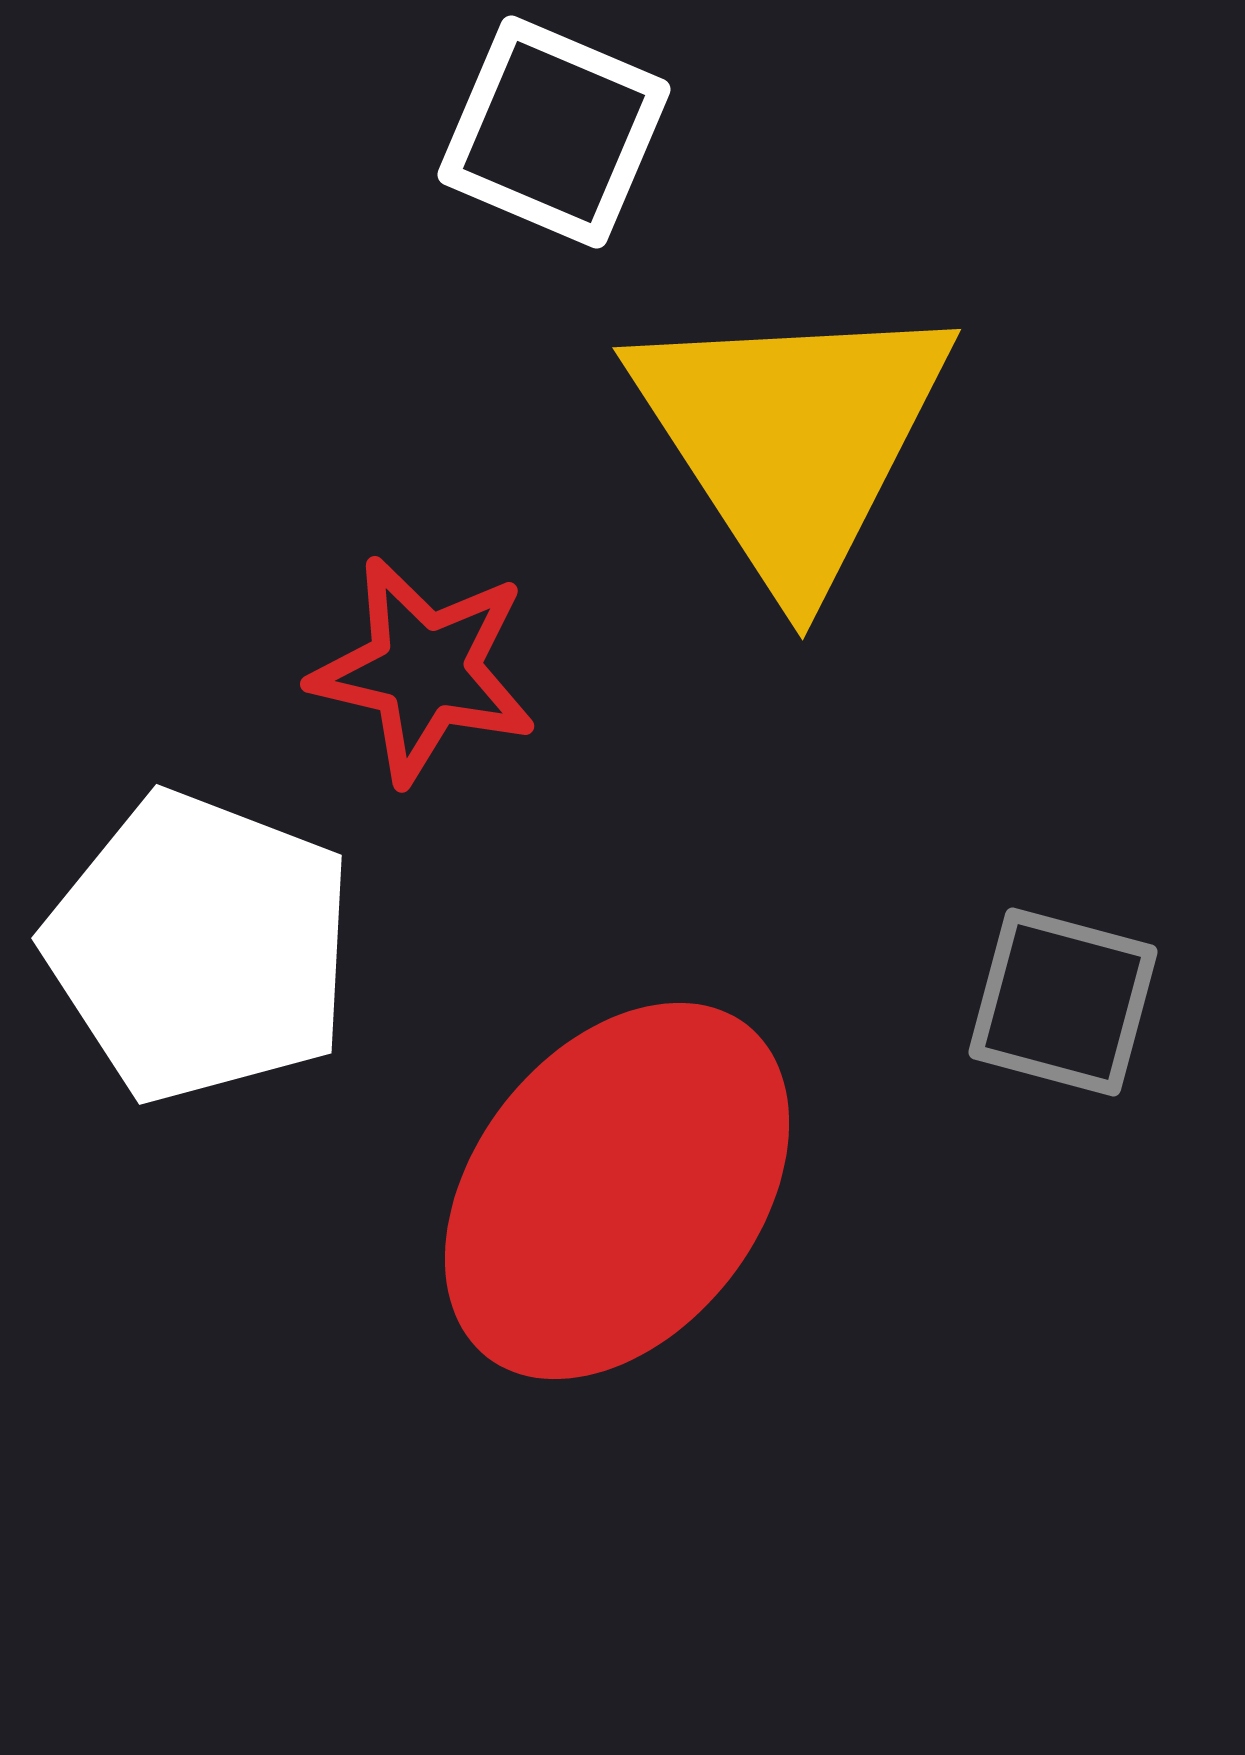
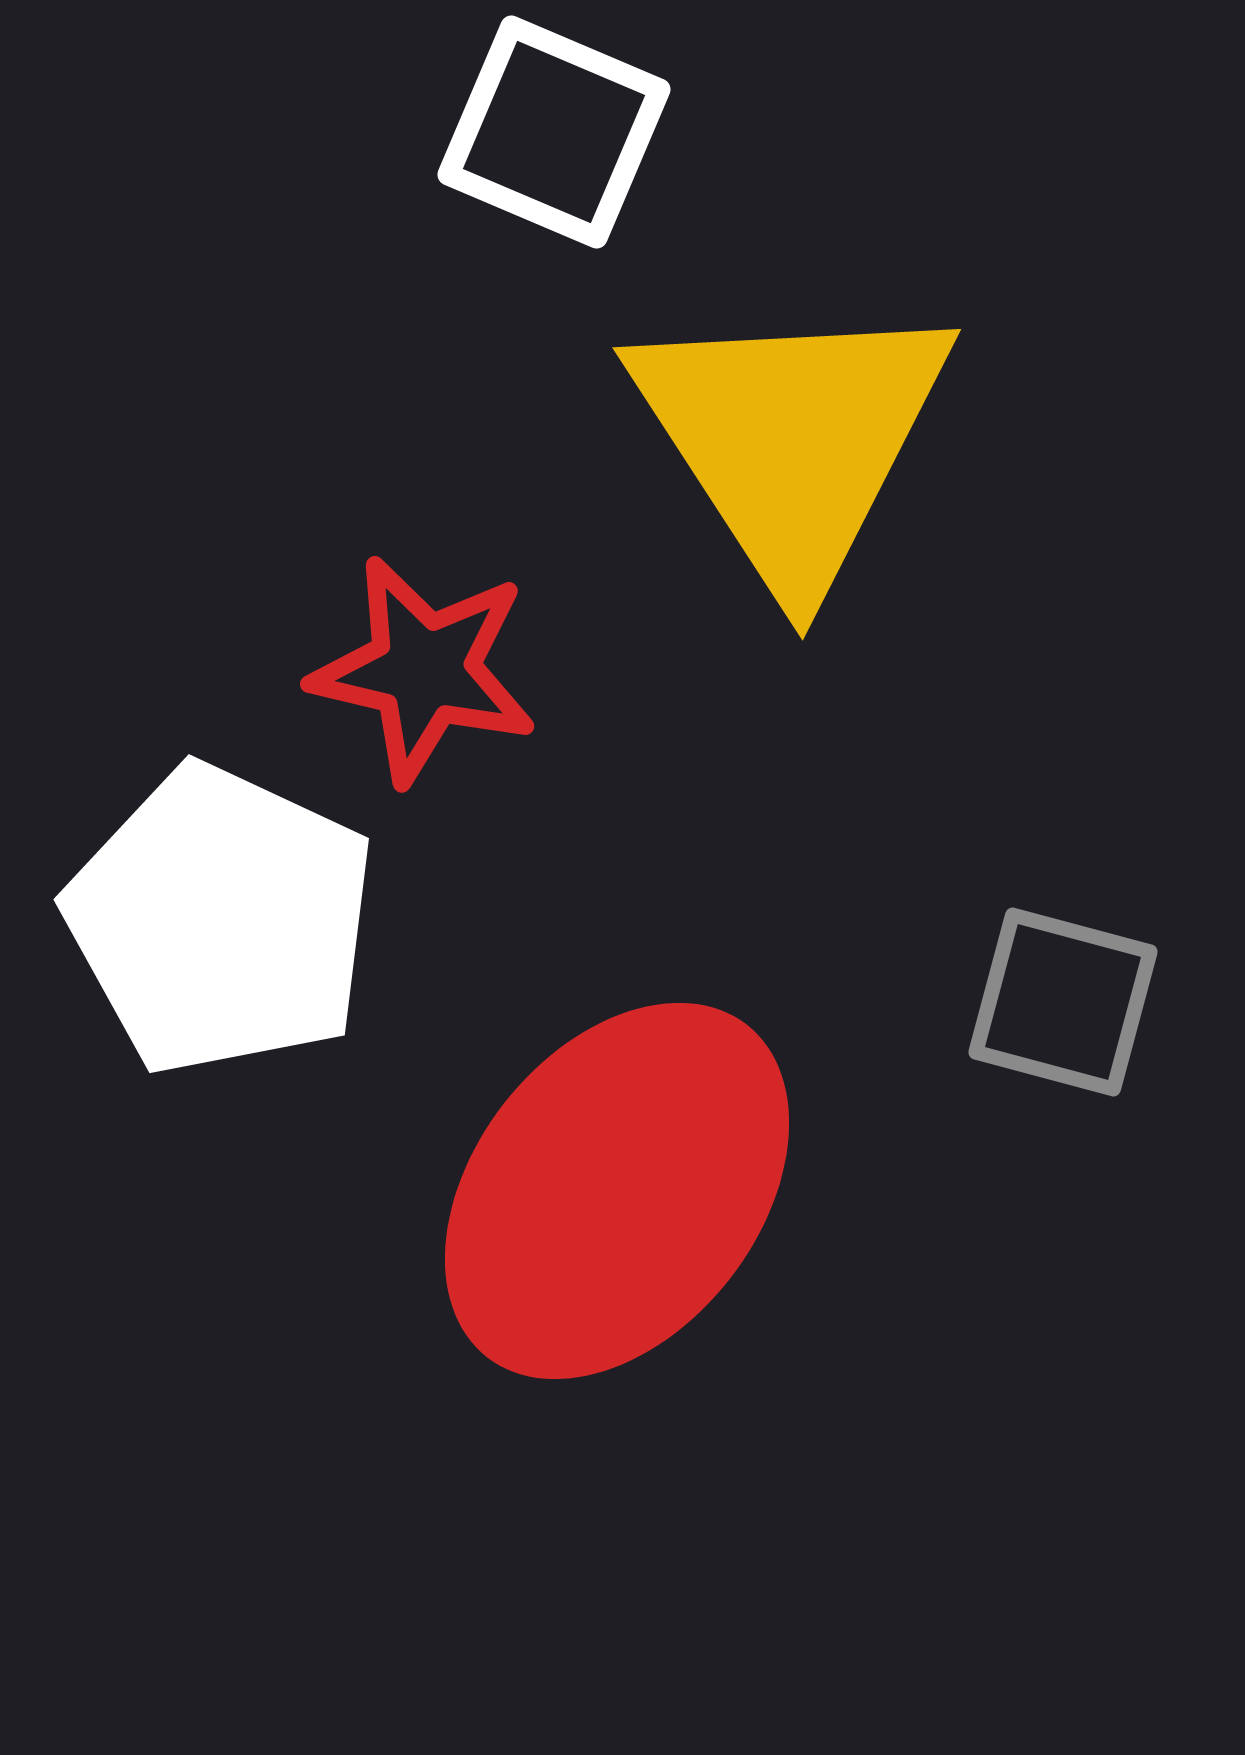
white pentagon: moved 21 px right, 27 px up; rotated 4 degrees clockwise
